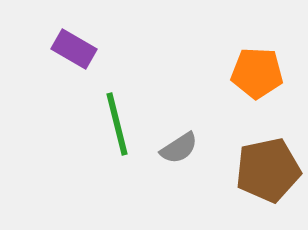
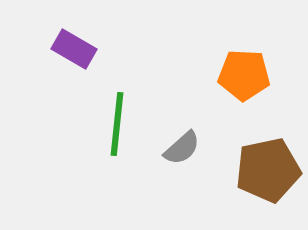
orange pentagon: moved 13 px left, 2 px down
green line: rotated 20 degrees clockwise
gray semicircle: moved 3 px right; rotated 9 degrees counterclockwise
